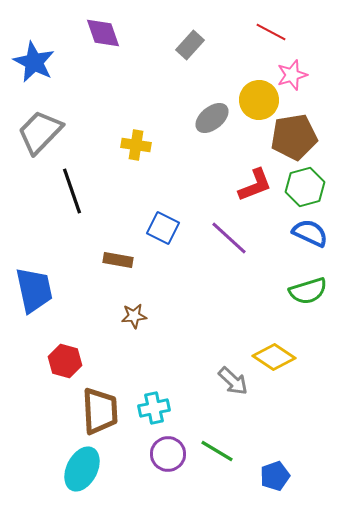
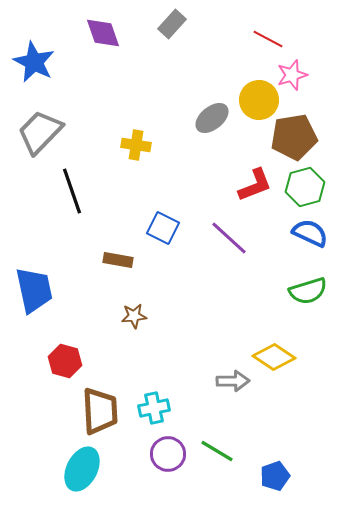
red line: moved 3 px left, 7 px down
gray rectangle: moved 18 px left, 21 px up
gray arrow: rotated 44 degrees counterclockwise
